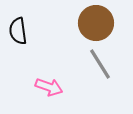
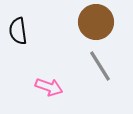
brown circle: moved 1 px up
gray line: moved 2 px down
